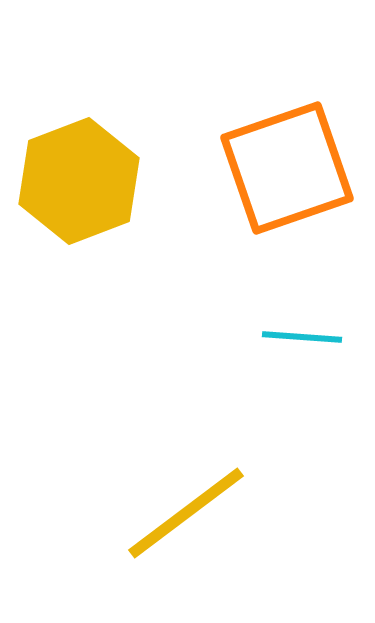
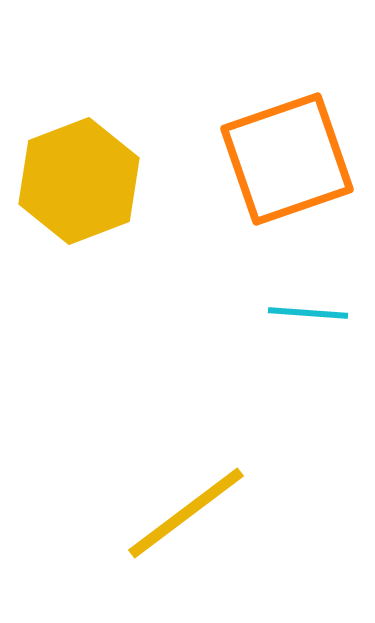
orange square: moved 9 px up
cyan line: moved 6 px right, 24 px up
